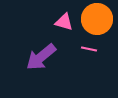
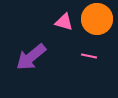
pink line: moved 7 px down
purple arrow: moved 10 px left
